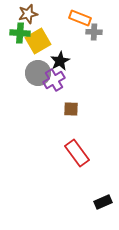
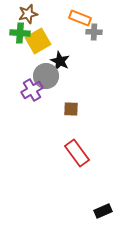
black star: rotated 18 degrees counterclockwise
gray circle: moved 8 px right, 3 px down
purple cross: moved 22 px left, 10 px down
black rectangle: moved 9 px down
